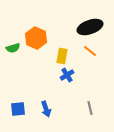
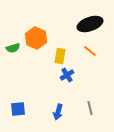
black ellipse: moved 3 px up
yellow rectangle: moved 2 px left
blue arrow: moved 12 px right, 3 px down; rotated 35 degrees clockwise
